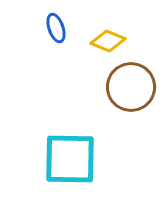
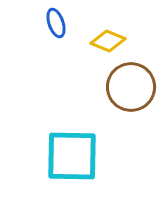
blue ellipse: moved 5 px up
cyan square: moved 2 px right, 3 px up
